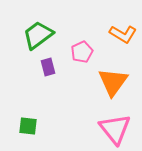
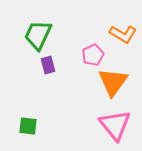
green trapezoid: rotated 28 degrees counterclockwise
pink pentagon: moved 11 px right, 3 px down
purple rectangle: moved 2 px up
pink triangle: moved 4 px up
